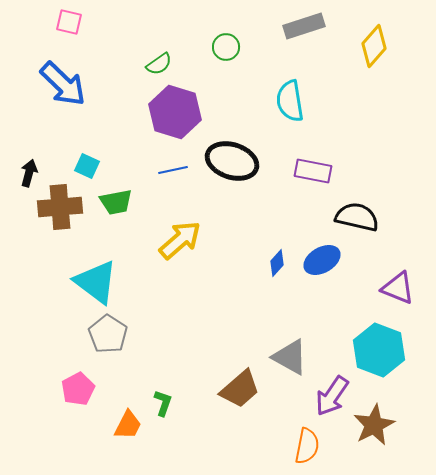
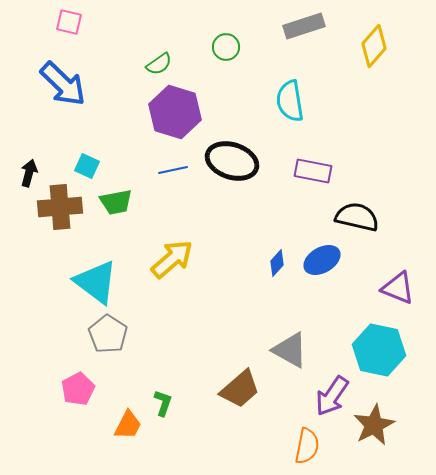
yellow arrow: moved 8 px left, 19 px down
cyan hexagon: rotated 9 degrees counterclockwise
gray triangle: moved 7 px up
